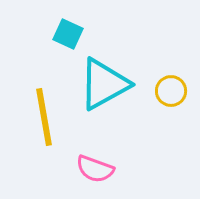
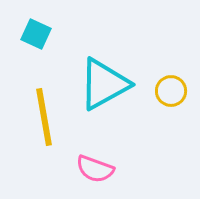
cyan square: moved 32 px left
